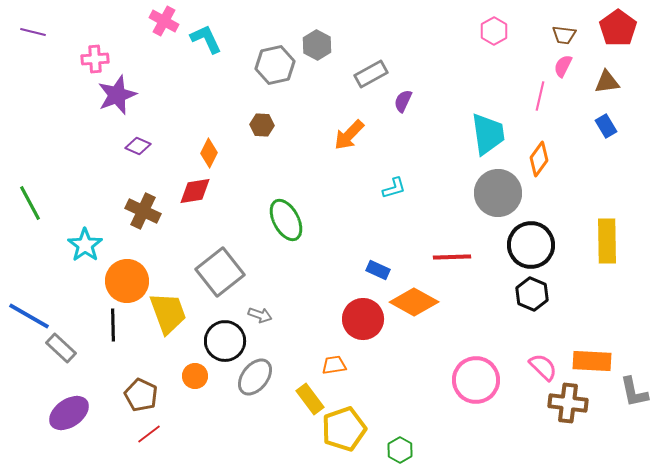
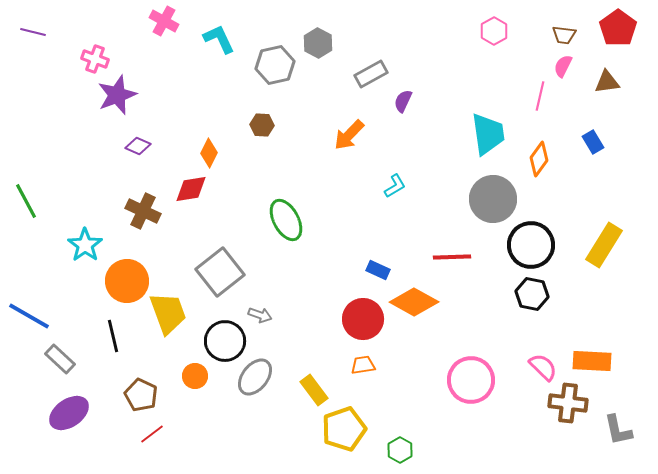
cyan L-shape at (206, 39): moved 13 px right
gray hexagon at (317, 45): moved 1 px right, 2 px up
pink cross at (95, 59): rotated 24 degrees clockwise
blue rectangle at (606, 126): moved 13 px left, 16 px down
cyan L-shape at (394, 188): moved 1 px right, 2 px up; rotated 15 degrees counterclockwise
red diamond at (195, 191): moved 4 px left, 2 px up
gray circle at (498, 193): moved 5 px left, 6 px down
green line at (30, 203): moved 4 px left, 2 px up
yellow rectangle at (607, 241): moved 3 px left, 4 px down; rotated 33 degrees clockwise
black hexagon at (532, 294): rotated 12 degrees counterclockwise
black line at (113, 325): moved 11 px down; rotated 12 degrees counterclockwise
gray rectangle at (61, 348): moved 1 px left, 11 px down
orange trapezoid at (334, 365): moved 29 px right
pink circle at (476, 380): moved 5 px left
gray L-shape at (634, 392): moved 16 px left, 38 px down
yellow rectangle at (310, 399): moved 4 px right, 9 px up
red line at (149, 434): moved 3 px right
